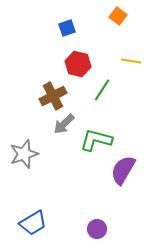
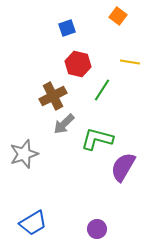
yellow line: moved 1 px left, 1 px down
green L-shape: moved 1 px right, 1 px up
purple semicircle: moved 3 px up
